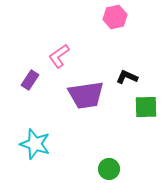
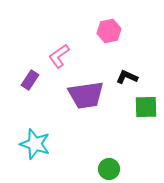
pink hexagon: moved 6 px left, 14 px down
